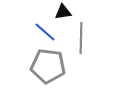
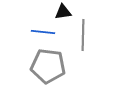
blue line: moved 2 px left; rotated 35 degrees counterclockwise
gray line: moved 2 px right, 3 px up
